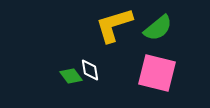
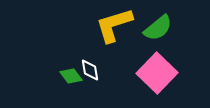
pink square: rotated 30 degrees clockwise
